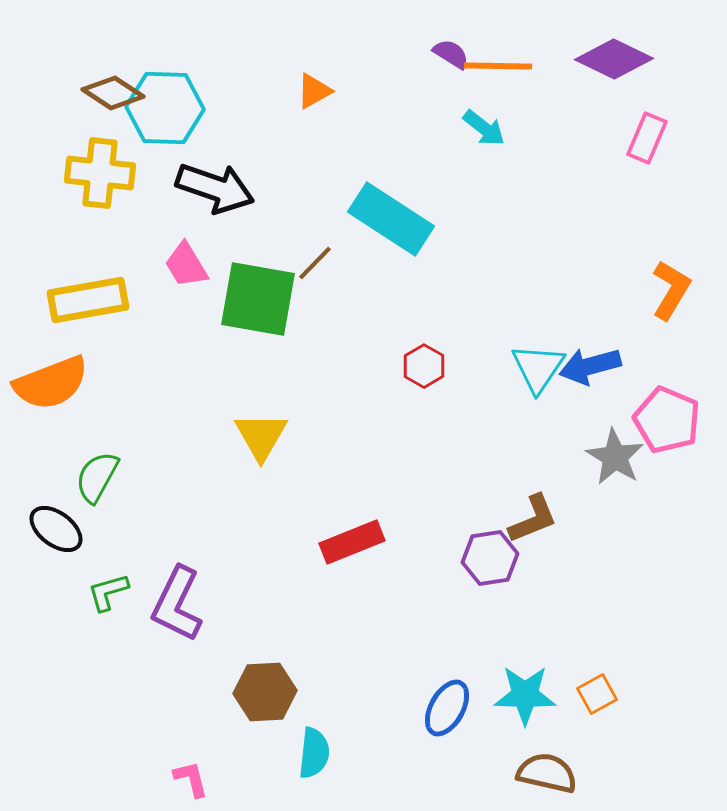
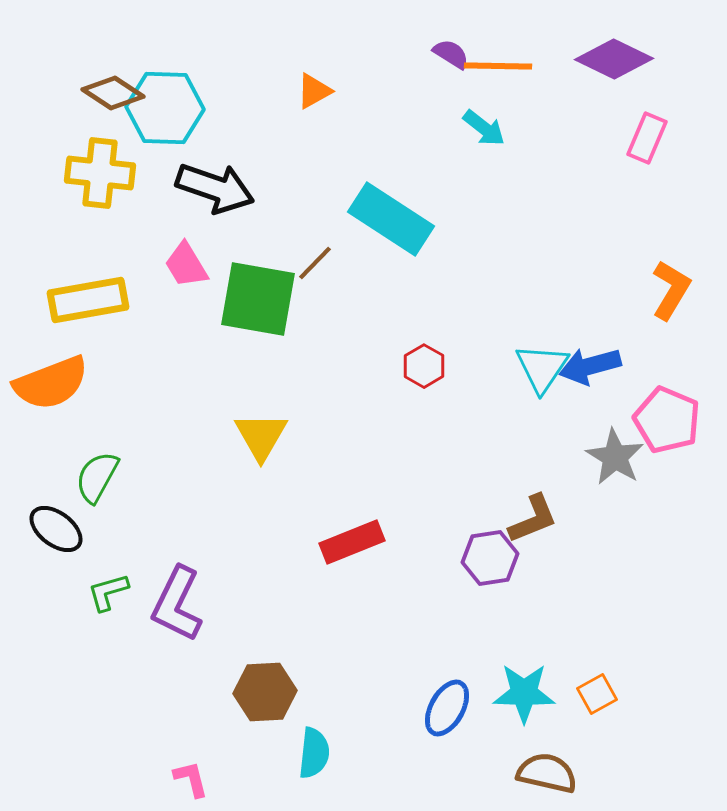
cyan triangle: moved 4 px right
cyan star: moved 1 px left, 2 px up
